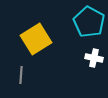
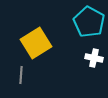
yellow square: moved 4 px down
